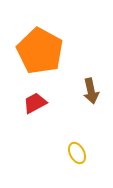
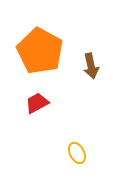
brown arrow: moved 25 px up
red trapezoid: moved 2 px right
